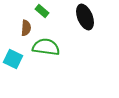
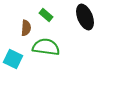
green rectangle: moved 4 px right, 4 px down
